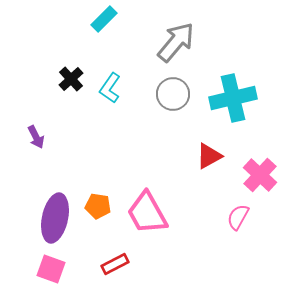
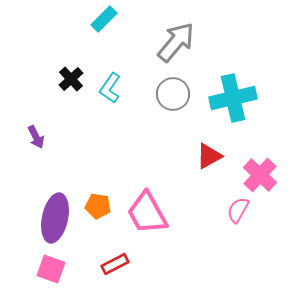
pink semicircle: moved 7 px up
